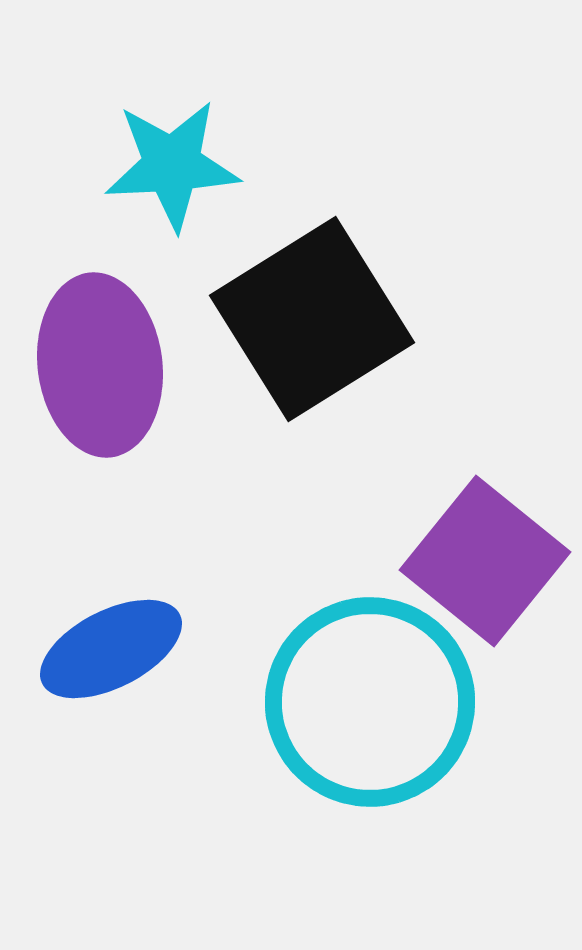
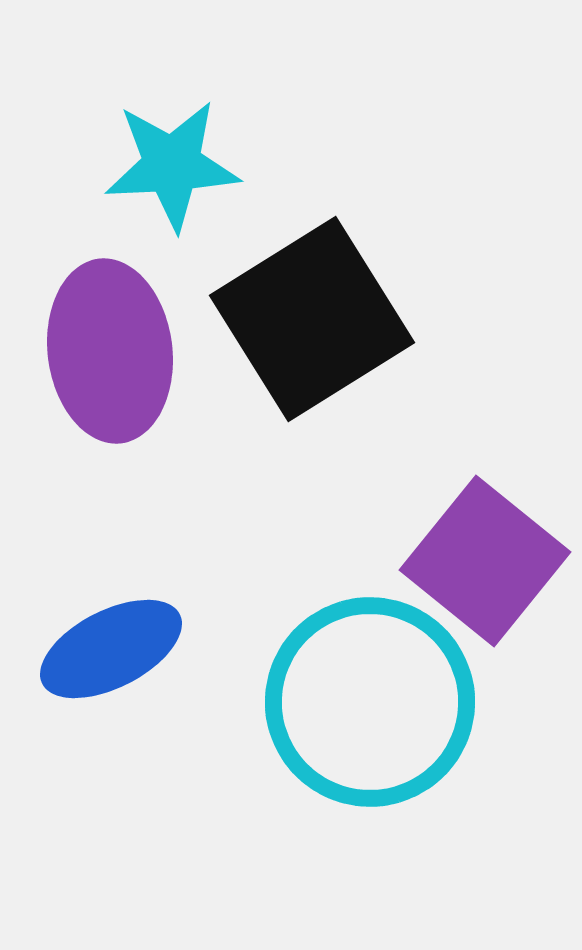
purple ellipse: moved 10 px right, 14 px up
